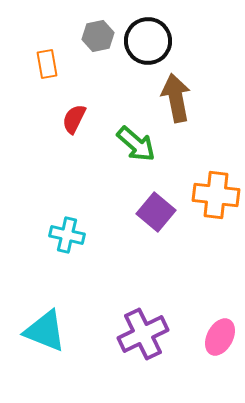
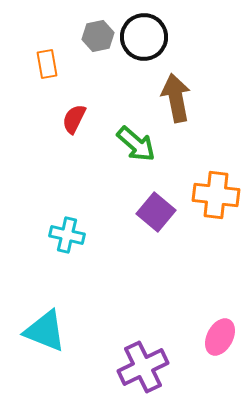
black circle: moved 4 px left, 4 px up
purple cross: moved 33 px down
